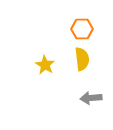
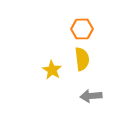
yellow star: moved 7 px right, 5 px down
gray arrow: moved 2 px up
